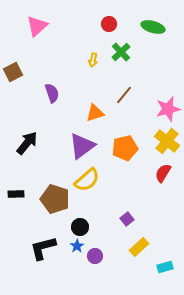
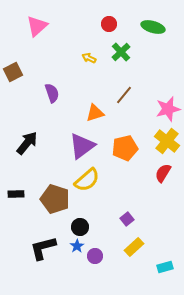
yellow arrow: moved 4 px left, 2 px up; rotated 104 degrees clockwise
yellow rectangle: moved 5 px left
